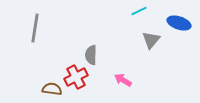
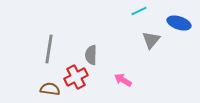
gray line: moved 14 px right, 21 px down
brown semicircle: moved 2 px left
